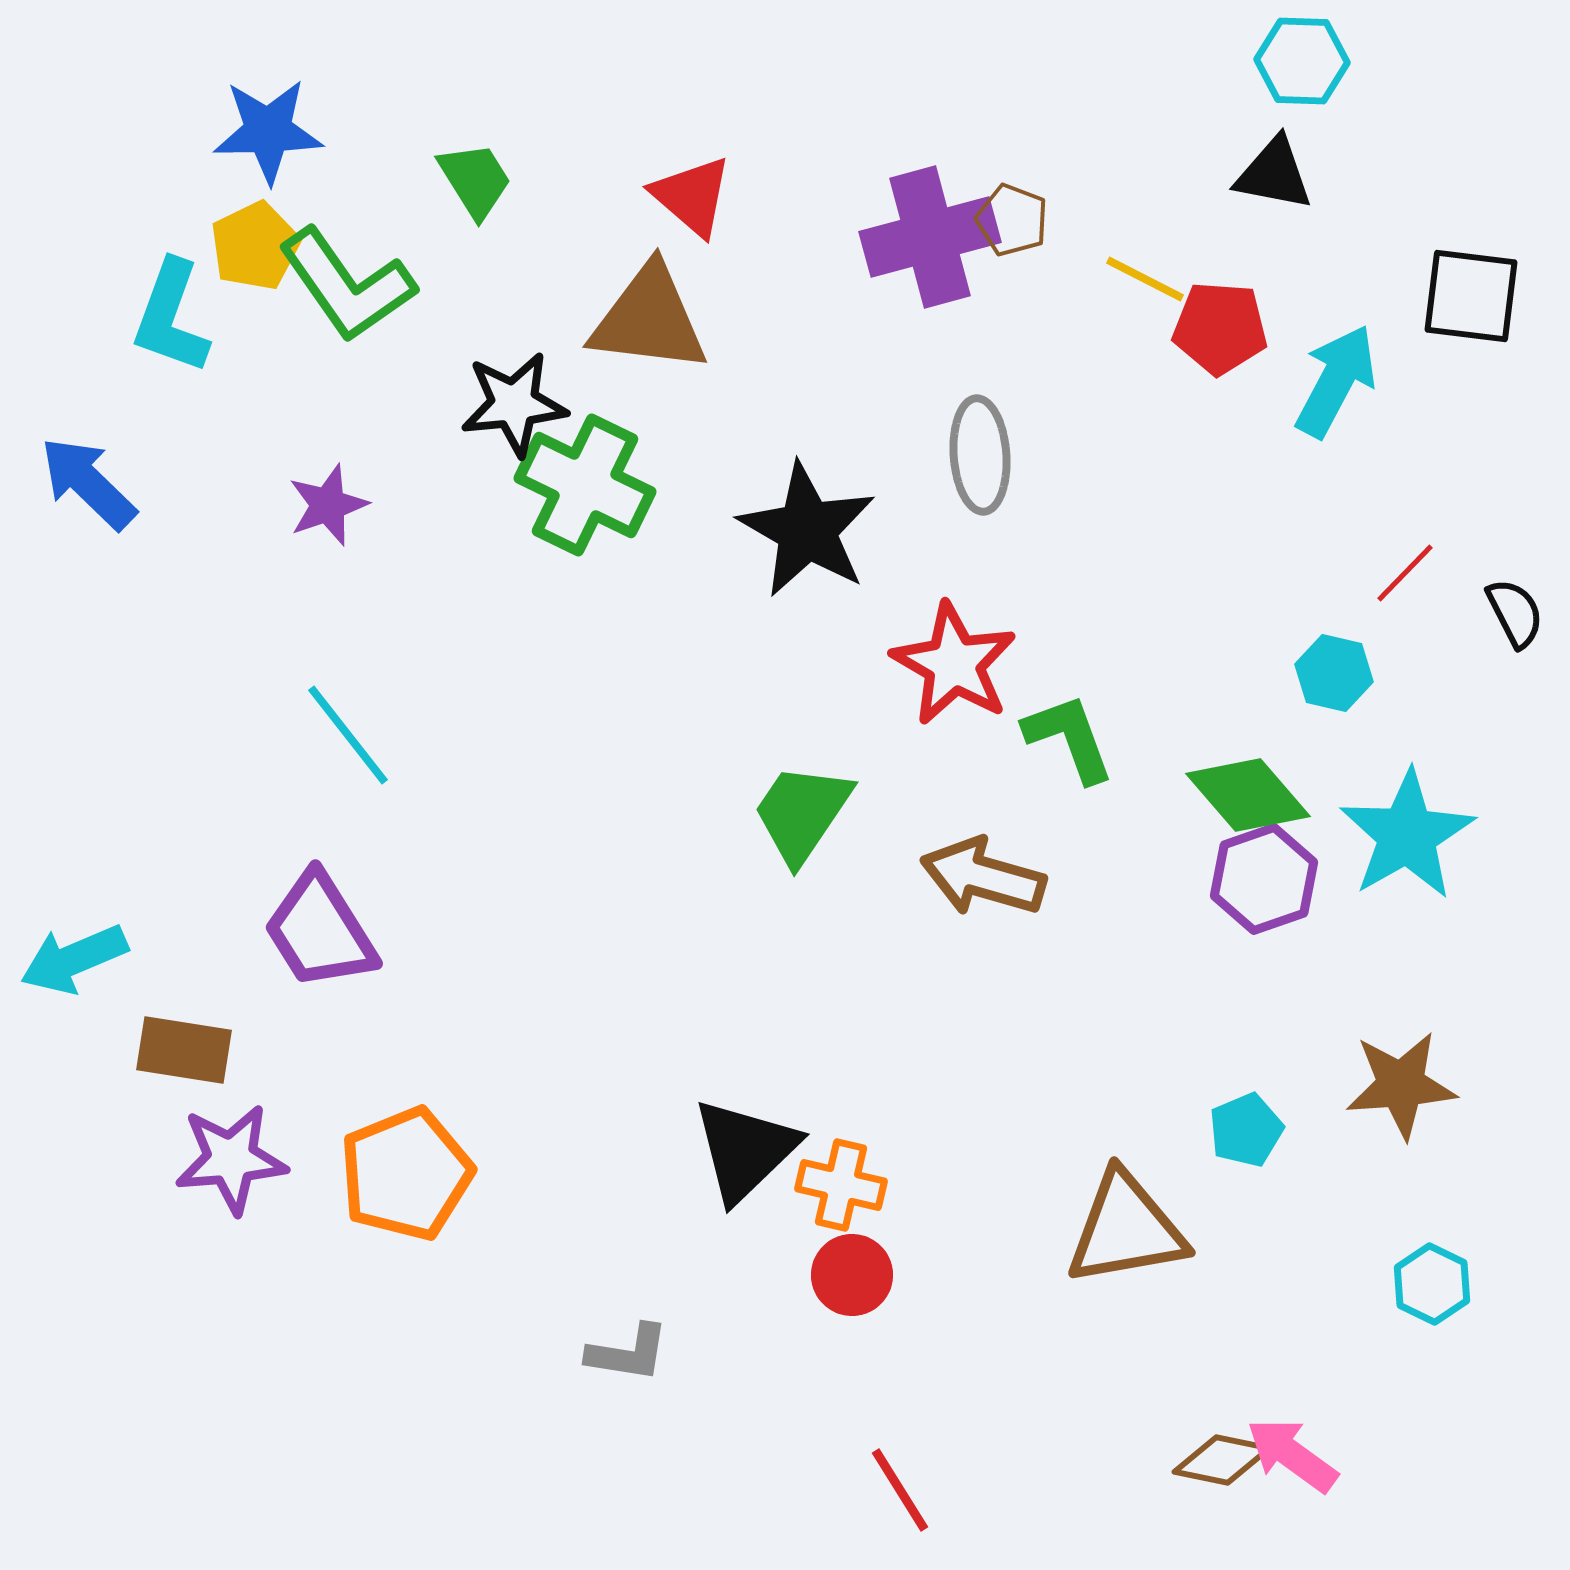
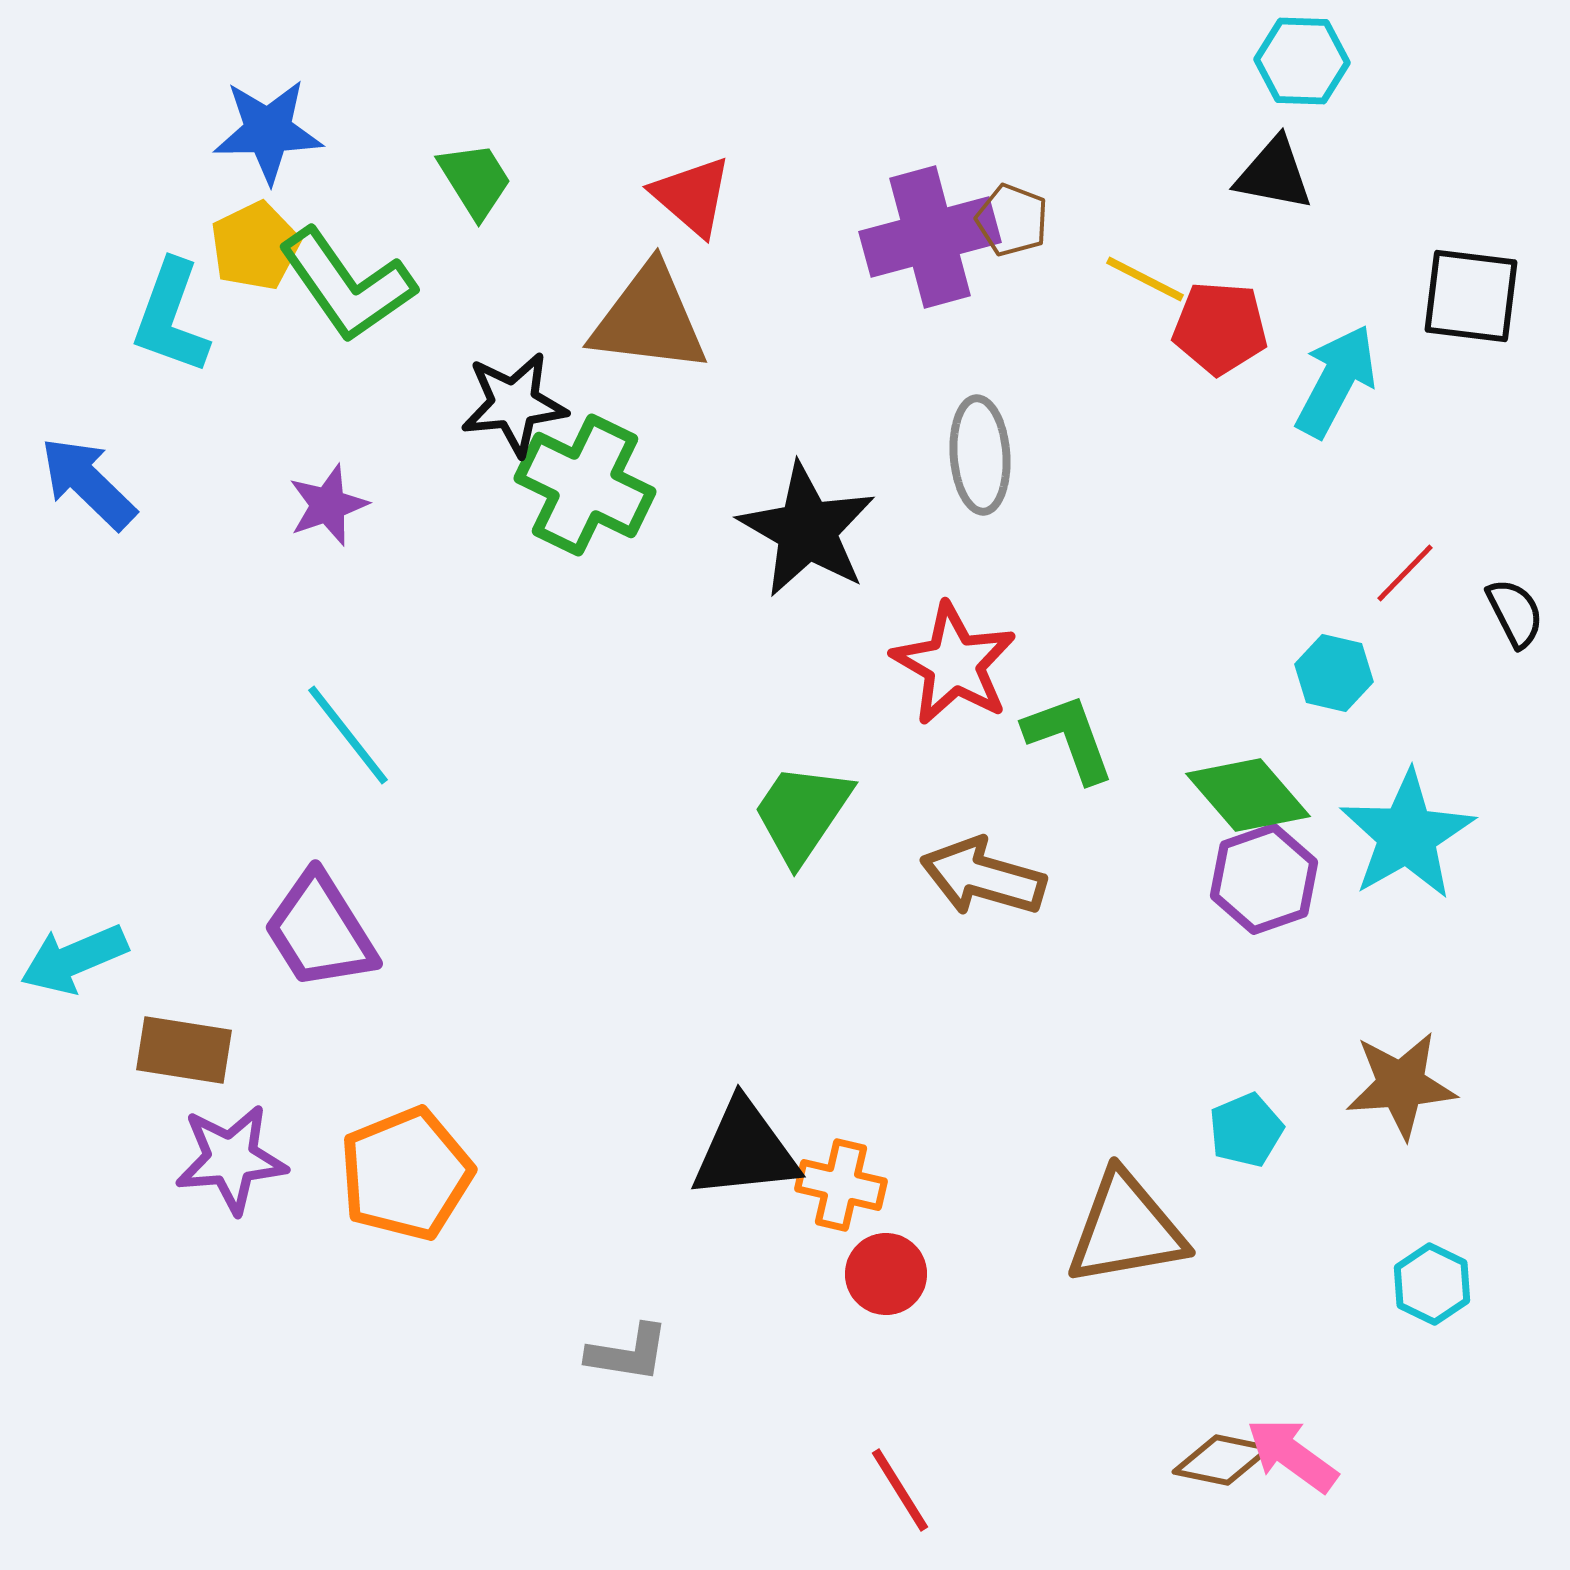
black triangle at (745, 1150): rotated 38 degrees clockwise
red circle at (852, 1275): moved 34 px right, 1 px up
